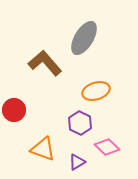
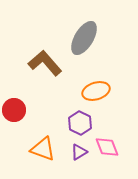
pink diamond: rotated 25 degrees clockwise
purple triangle: moved 2 px right, 10 px up
